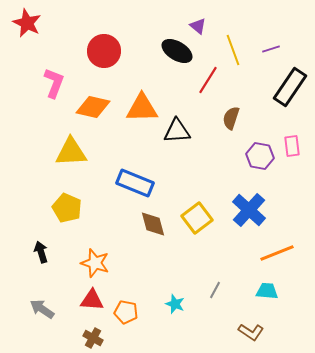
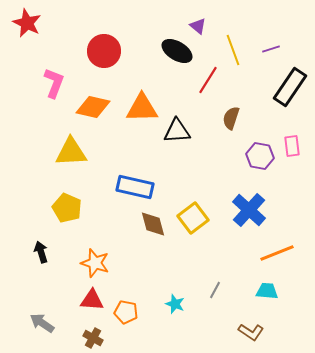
blue rectangle: moved 4 px down; rotated 9 degrees counterclockwise
yellow square: moved 4 px left
gray arrow: moved 14 px down
